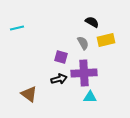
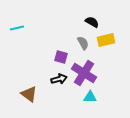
purple cross: rotated 35 degrees clockwise
